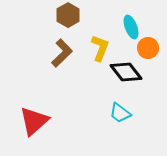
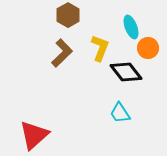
cyan trapezoid: rotated 20 degrees clockwise
red triangle: moved 14 px down
